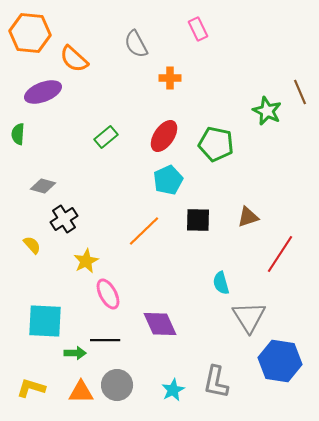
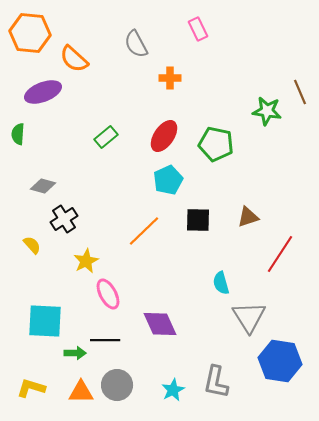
green star: rotated 16 degrees counterclockwise
